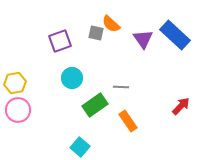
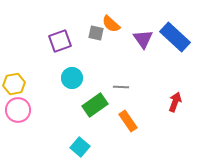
blue rectangle: moved 2 px down
yellow hexagon: moved 1 px left, 1 px down
red arrow: moved 6 px left, 4 px up; rotated 24 degrees counterclockwise
